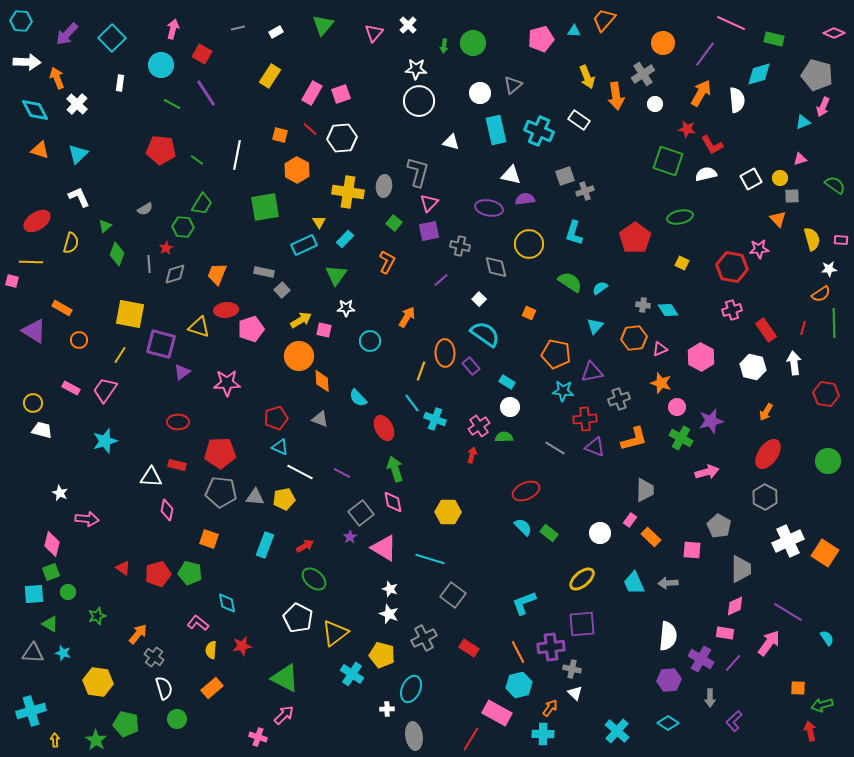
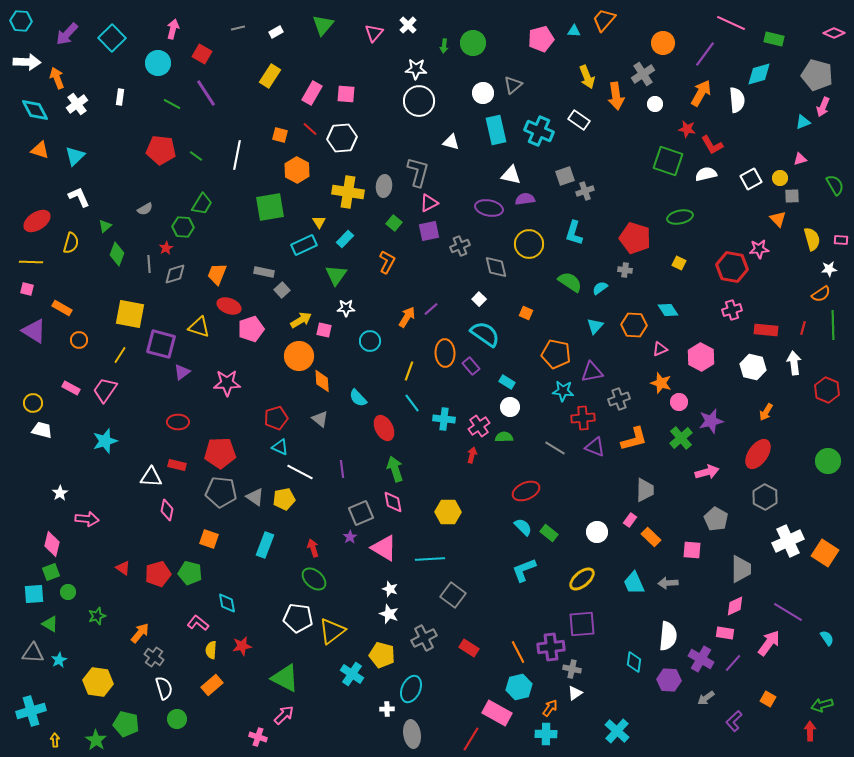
cyan circle at (161, 65): moved 3 px left, 2 px up
white rectangle at (120, 83): moved 14 px down
white circle at (480, 93): moved 3 px right
pink square at (341, 94): moved 5 px right; rotated 24 degrees clockwise
white cross at (77, 104): rotated 10 degrees clockwise
cyan triangle at (78, 154): moved 3 px left, 2 px down
green line at (197, 160): moved 1 px left, 4 px up
green semicircle at (835, 185): rotated 25 degrees clockwise
pink triangle at (429, 203): rotated 18 degrees clockwise
green square at (265, 207): moved 5 px right
red pentagon at (635, 238): rotated 20 degrees counterclockwise
gray cross at (460, 246): rotated 36 degrees counterclockwise
yellow square at (682, 263): moved 3 px left
purple line at (441, 280): moved 10 px left, 29 px down
pink square at (12, 281): moved 15 px right, 8 px down
gray cross at (643, 305): moved 18 px left, 35 px up
red ellipse at (226, 310): moved 3 px right, 4 px up; rotated 25 degrees clockwise
orange square at (529, 313): moved 3 px left
green line at (834, 323): moved 1 px left, 2 px down
red rectangle at (766, 330): rotated 50 degrees counterclockwise
orange hexagon at (634, 338): moved 13 px up; rotated 10 degrees clockwise
yellow line at (421, 371): moved 12 px left
red hexagon at (826, 394): moved 1 px right, 4 px up; rotated 15 degrees clockwise
pink circle at (677, 407): moved 2 px right, 5 px up
gray triangle at (320, 419): rotated 18 degrees clockwise
cyan cross at (435, 419): moved 9 px right; rotated 15 degrees counterclockwise
red cross at (585, 419): moved 2 px left, 1 px up
green cross at (681, 438): rotated 20 degrees clockwise
red ellipse at (768, 454): moved 10 px left
purple line at (342, 473): moved 4 px up; rotated 54 degrees clockwise
white star at (60, 493): rotated 14 degrees clockwise
gray triangle at (255, 497): rotated 30 degrees clockwise
gray square at (361, 513): rotated 15 degrees clockwise
gray pentagon at (719, 526): moved 3 px left, 7 px up
white circle at (600, 533): moved 3 px left, 1 px up
red arrow at (305, 546): moved 8 px right, 2 px down; rotated 78 degrees counterclockwise
cyan line at (430, 559): rotated 20 degrees counterclockwise
cyan L-shape at (524, 603): moved 33 px up
white pentagon at (298, 618): rotated 20 degrees counterclockwise
yellow triangle at (335, 633): moved 3 px left, 2 px up
orange arrow at (138, 634): moved 2 px right, 1 px up
cyan star at (63, 653): moved 4 px left, 7 px down; rotated 28 degrees clockwise
purple hexagon at (669, 680): rotated 10 degrees clockwise
cyan hexagon at (519, 685): moved 2 px down
orange rectangle at (212, 688): moved 3 px up
orange square at (798, 688): moved 30 px left, 11 px down; rotated 28 degrees clockwise
white triangle at (575, 693): rotated 42 degrees clockwise
gray arrow at (710, 698): moved 4 px left; rotated 54 degrees clockwise
cyan diamond at (668, 723): moved 34 px left, 61 px up; rotated 65 degrees clockwise
red arrow at (810, 731): rotated 12 degrees clockwise
cyan cross at (543, 734): moved 3 px right
gray ellipse at (414, 736): moved 2 px left, 2 px up
